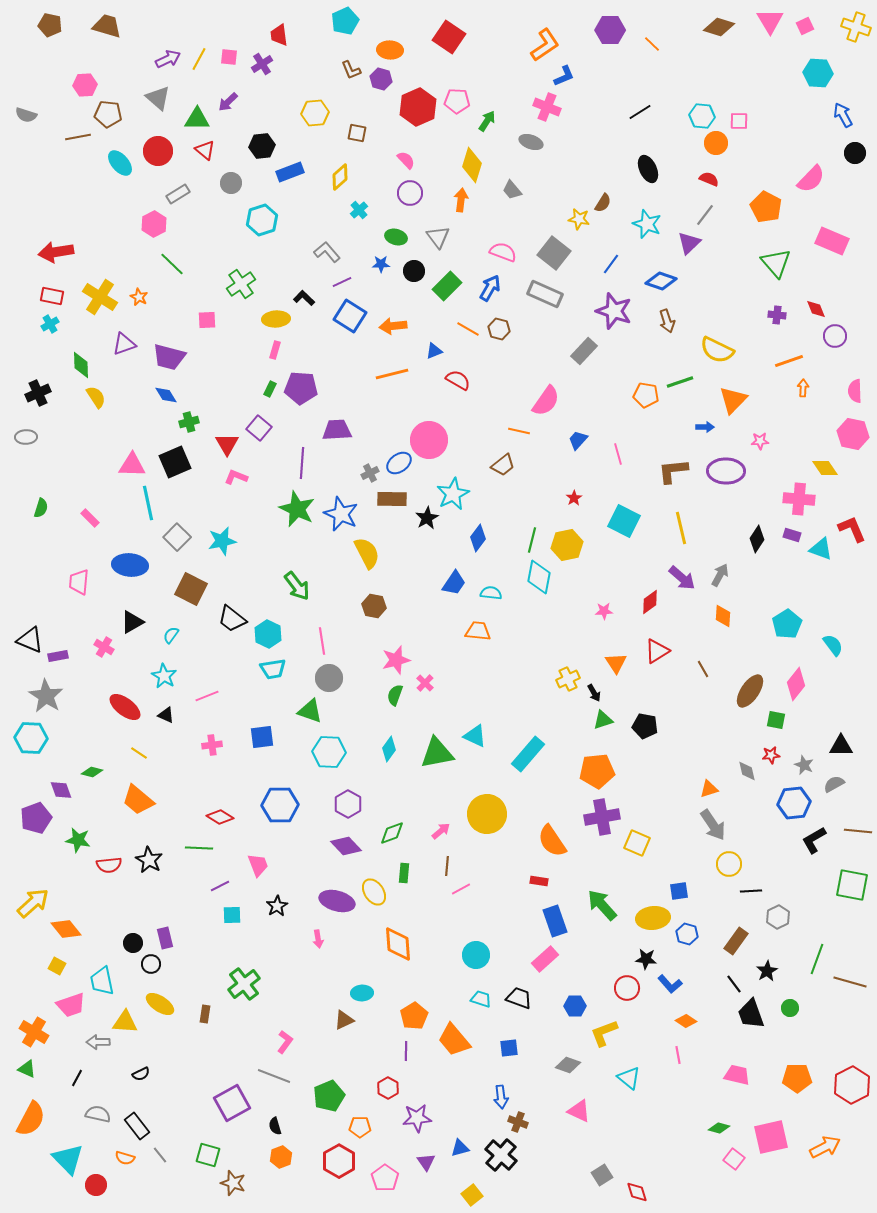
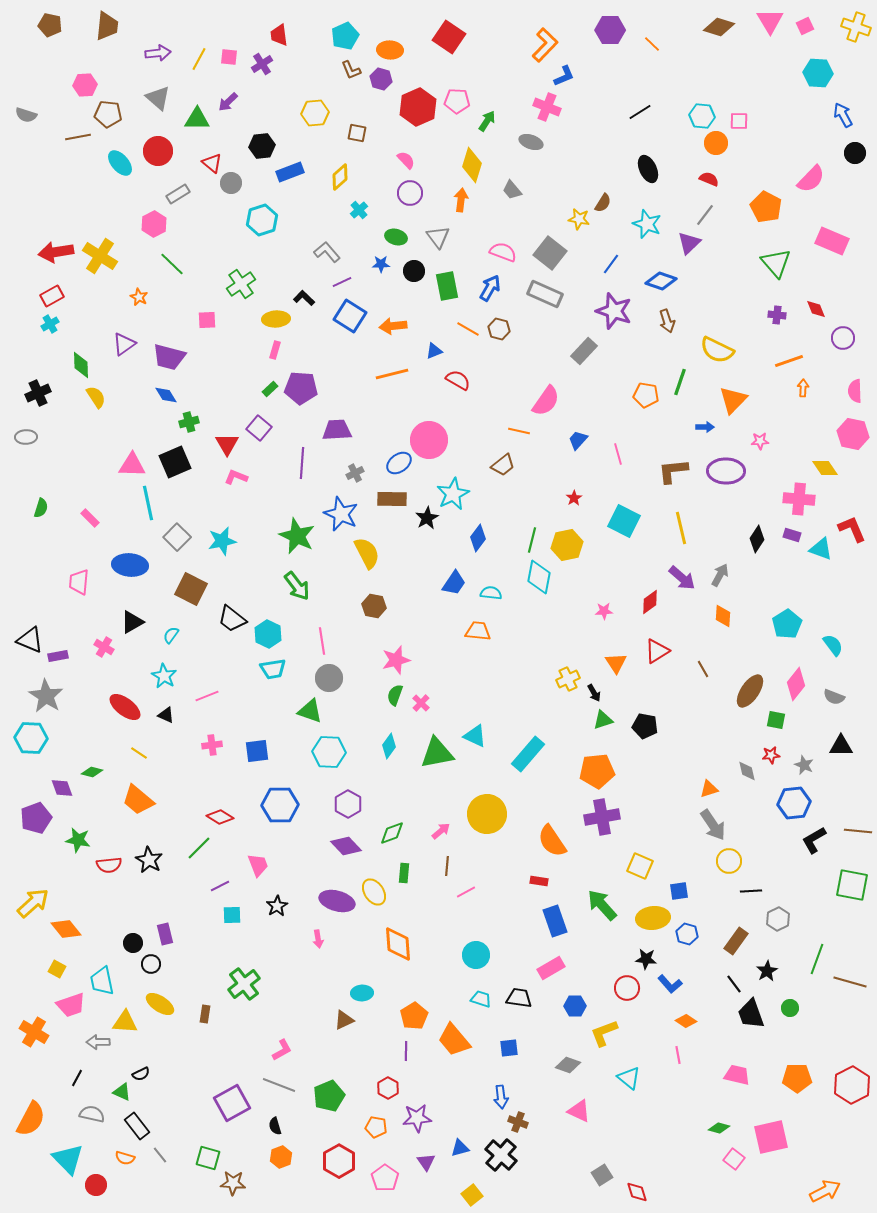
cyan pentagon at (345, 21): moved 15 px down
brown trapezoid at (107, 26): rotated 80 degrees clockwise
orange L-shape at (545, 45): rotated 12 degrees counterclockwise
purple arrow at (168, 59): moved 10 px left, 6 px up; rotated 20 degrees clockwise
red triangle at (205, 150): moved 7 px right, 13 px down
gray square at (554, 253): moved 4 px left
green rectangle at (447, 286): rotated 56 degrees counterclockwise
red rectangle at (52, 296): rotated 40 degrees counterclockwise
yellow cross at (100, 297): moved 41 px up
purple circle at (835, 336): moved 8 px right, 2 px down
purple triangle at (124, 344): rotated 15 degrees counterclockwise
green line at (680, 382): rotated 52 degrees counterclockwise
green rectangle at (270, 389): rotated 21 degrees clockwise
gray cross at (370, 473): moved 15 px left
green star at (297, 509): moved 27 px down
pink cross at (425, 683): moved 4 px left, 20 px down
blue square at (262, 737): moved 5 px left, 14 px down
cyan diamond at (389, 749): moved 3 px up
gray semicircle at (834, 784): moved 87 px up; rotated 130 degrees counterclockwise
purple diamond at (61, 790): moved 1 px right, 2 px up
yellow square at (637, 843): moved 3 px right, 23 px down
green line at (199, 848): rotated 48 degrees counterclockwise
yellow circle at (729, 864): moved 3 px up
pink line at (461, 889): moved 5 px right, 3 px down
gray hexagon at (778, 917): moved 2 px down
purple rectangle at (165, 938): moved 4 px up
pink rectangle at (545, 959): moved 6 px right, 9 px down; rotated 12 degrees clockwise
yellow square at (57, 966): moved 3 px down
black trapezoid at (519, 998): rotated 12 degrees counterclockwise
pink L-shape at (285, 1042): moved 3 px left, 8 px down; rotated 25 degrees clockwise
green triangle at (27, 1069): moved 95 px right, 23 px down
gray line at (274, 1076): moved 5 px right, 9 px down
gray semicircle at (98, 1114): moved 6 px left
orange pentagon at (360, 1127): moved 16 px right; rotated 10 degrees clockwise
orange arrow at (825, 1147): moved 44 px down
green square at (208, 1155): moved 3 px down
brown star at (233, 1183): rotated 15 degrees counterclockwise
